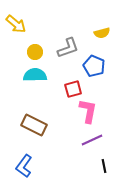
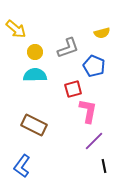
yellow arrow: moved 5 px down
purple line: moved 2 px right, 1 px down; rotated 20 degrees counterclockwise
blue L-shape: moved 2 px left
